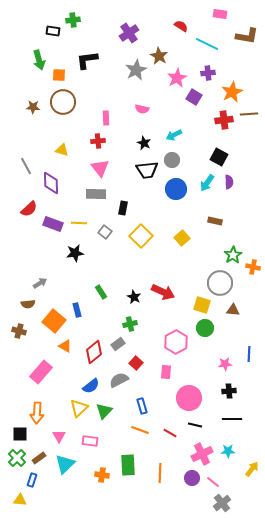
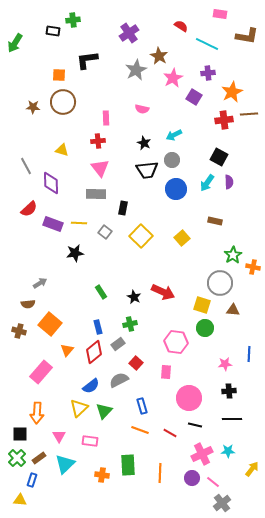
green arrow at (39, 60): moved 24 px left, 17 px up; rotated 48 degrees clockwise
pink star at (177, 78): moved 4 px left
blue rectangle at (77, 310): moved 21 px right, 17 px down
orange square at (54, 321): moved 4 px left, 3 px down
pink hexagon at (176, 342): rotated 25 degrees counterclockwise
orange triangle at (65, 346): moved 2 px right, 4 px down; rotated 40 degrees clockwise
